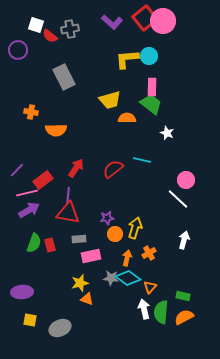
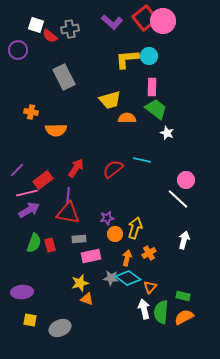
green trapezoid at (151, 104): moved 5 px right, 5 px down
